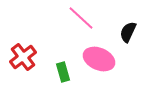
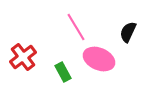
pink line: moved 5 px left, 9 px down; rotated 16 degrees clockwise
green rectangle: rotated 12 degrees counterclockwise
